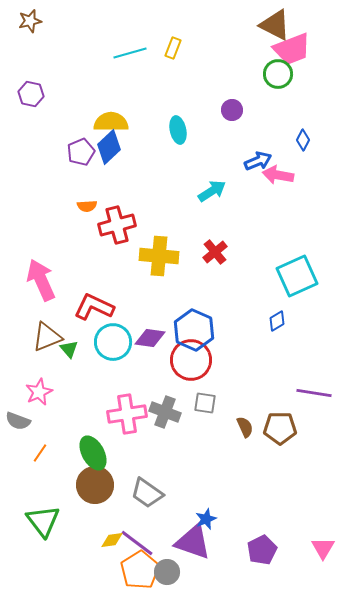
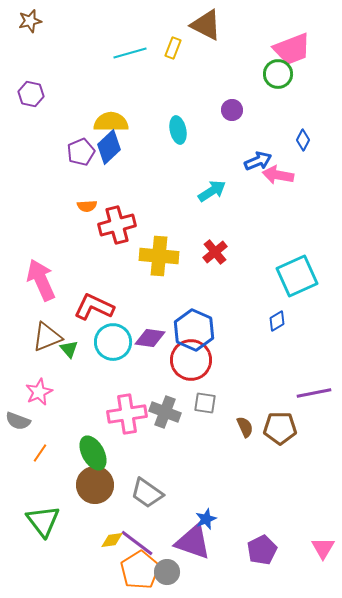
brown triangle at (275, 25): moved 69 px left
purple line at (314, 393): rotated 20 degrees counterclockwise
